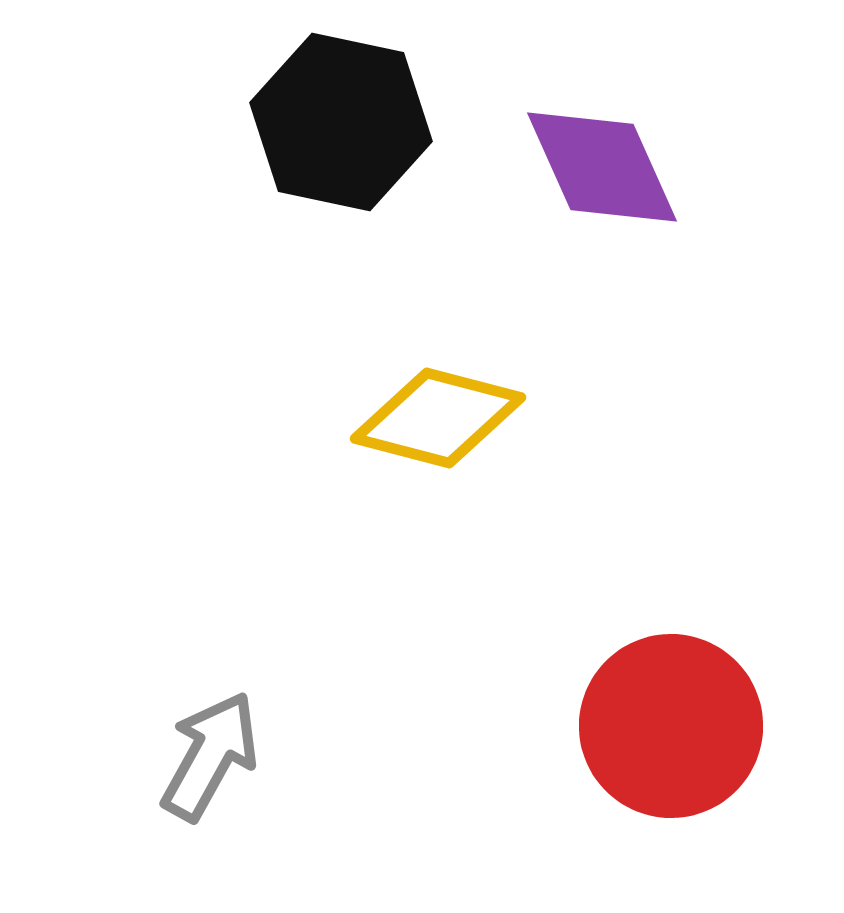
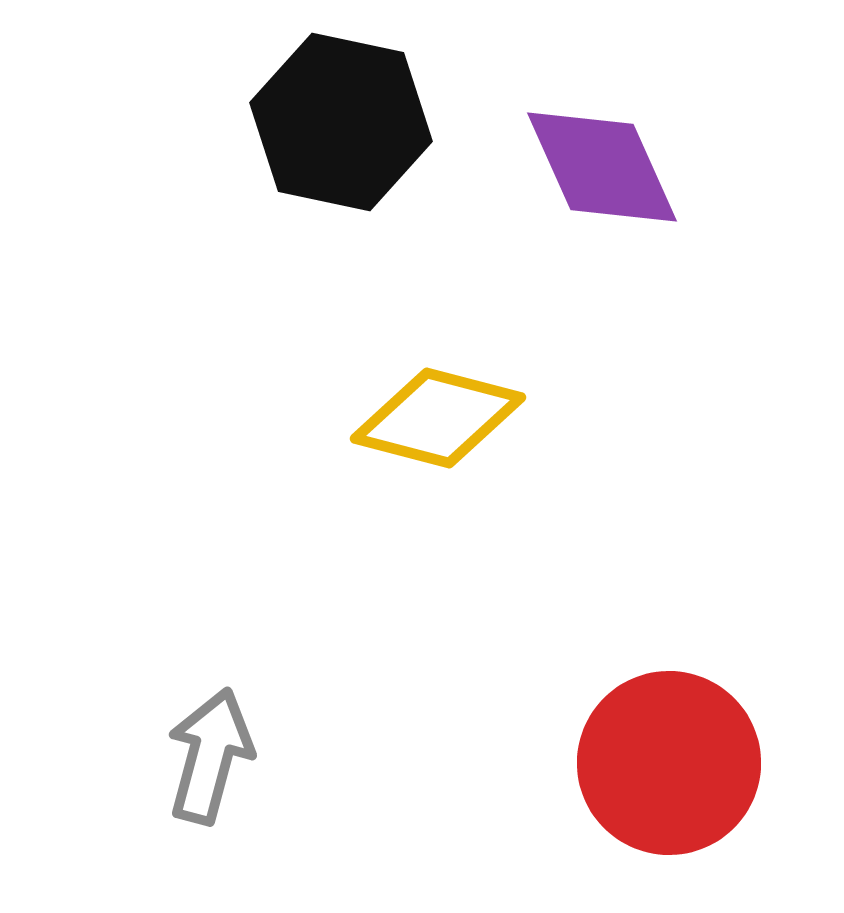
red circle: moved 2 px left, 37 px down
gray arrow: rotated 14 degrees counterclockwise
